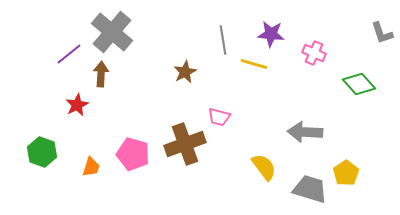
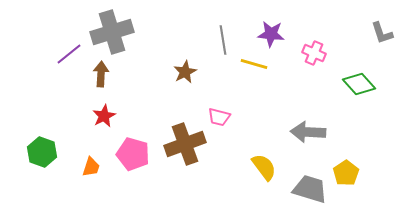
gray cross: rotated 33 degrees clockwise
red star: moved 27 px right, 11 px down
gray arrow: moved 3 px right
